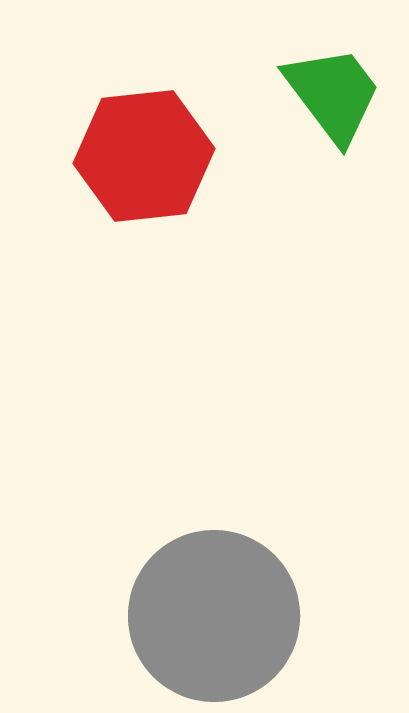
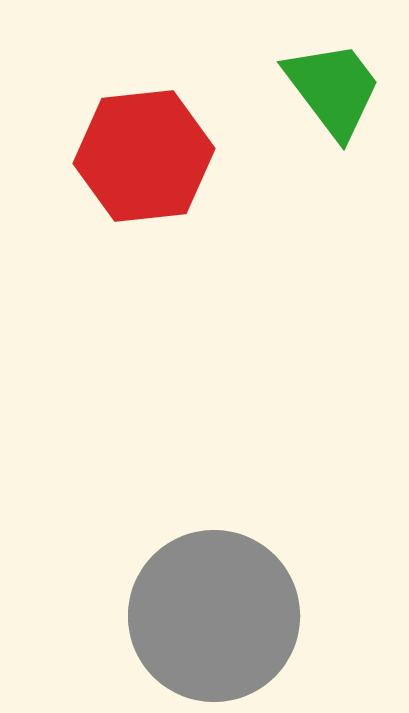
green trapezoid: moved 5 px up
